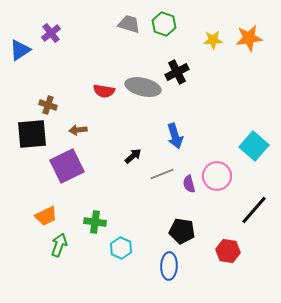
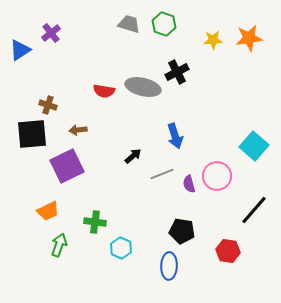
orange trapezoid: moved 2 px right, 5 px up
